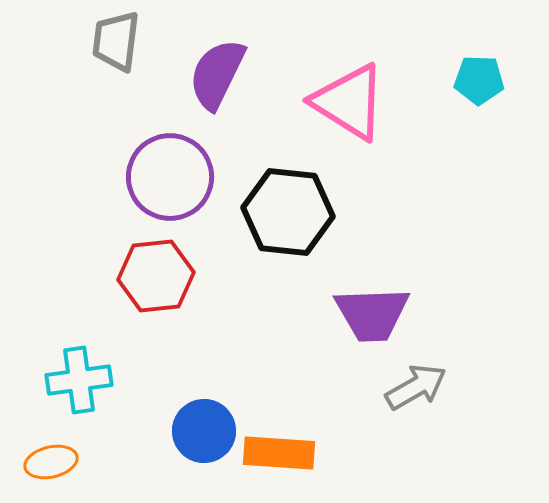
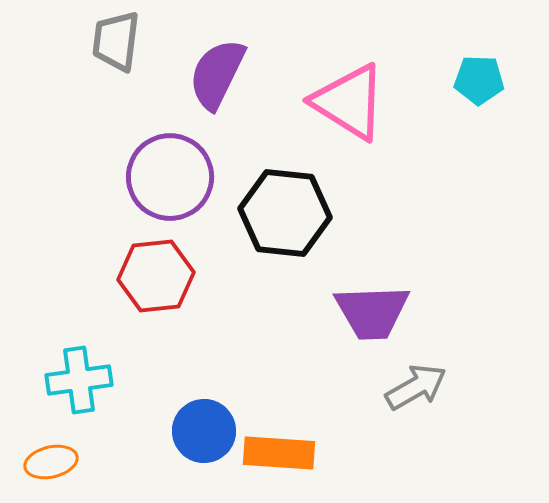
black hexagon: moved 3 px left, 1 px down
purple trapezoid: moved 2 px up
